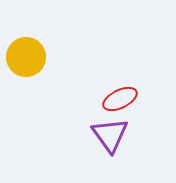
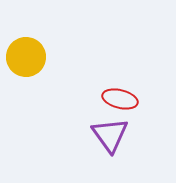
red ellipse: rotated 40 degrees clockwise
